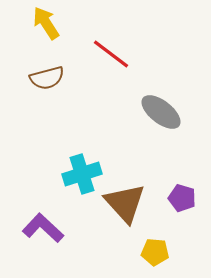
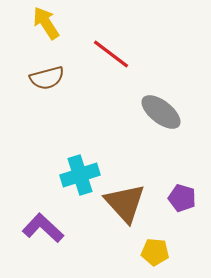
cyan cross: moved 2 px left, 1 px down
